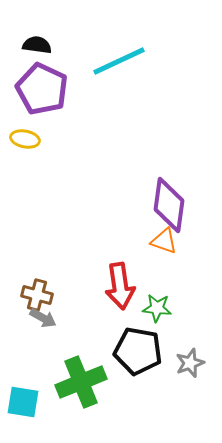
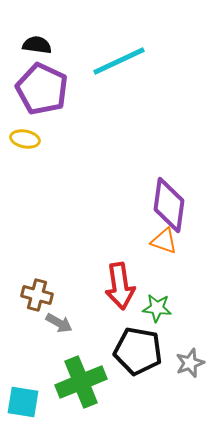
gray arrow: moved 16 px right, 5 px down
